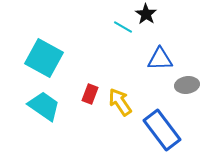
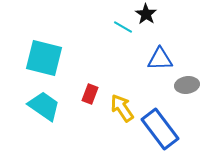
cyan square: rotated 15 degrees counterclockwise
yellow arrow: moved 2 px right, 6 px down
blue rectangle: moved 2 px left, 1 px up
